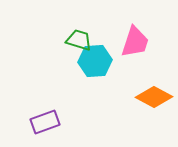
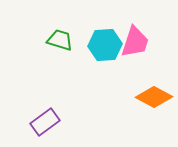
green trapezoid: moved 19 px left
cyan hexagon: moved 10 px right, 16 px up
purple rectangle: rotated 16 degrees counterclockwise
